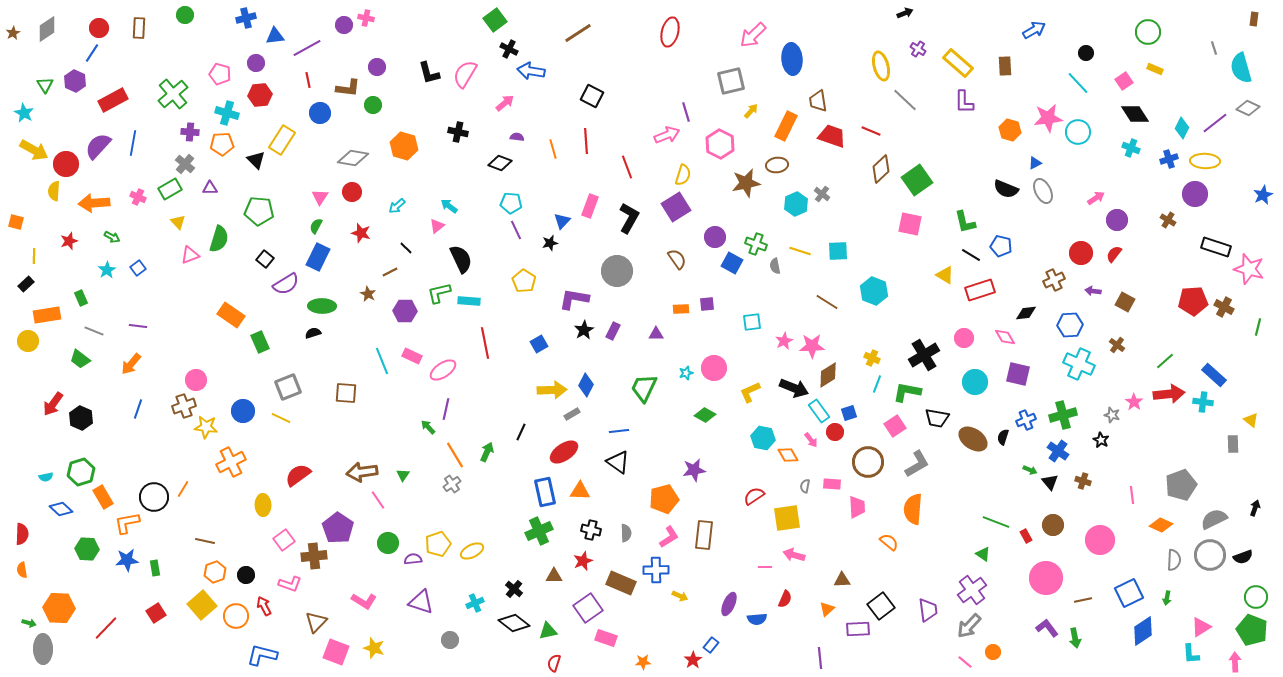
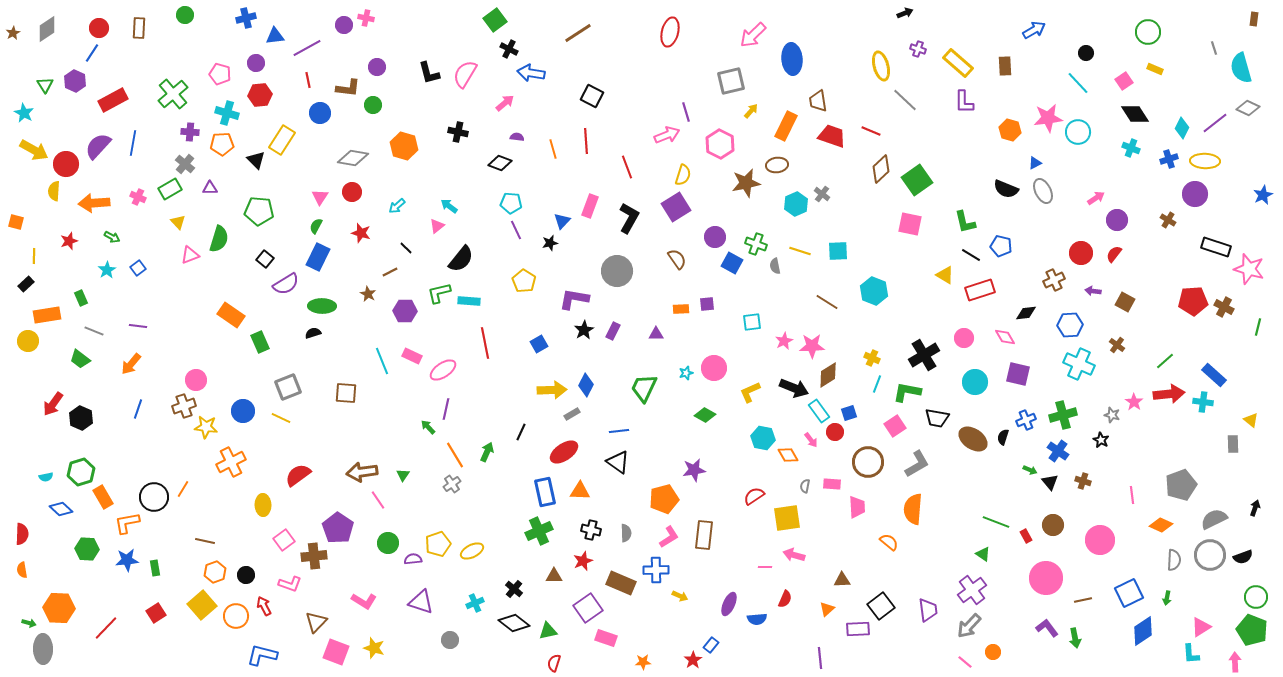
purple cross at (918, 49): rotated 14 degrees counterclockwise
blue arrow at (531, 71): moved 2 px down
black semicircle at (461, 259): rotated 64 degrees clockwise
